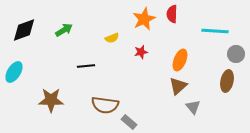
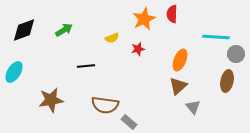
cyan line: moved 1 px right, 6 px down
red star: moved 3 px left, 3 px up
brown star: rotated 10 degrees counterclockwise
